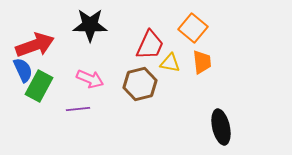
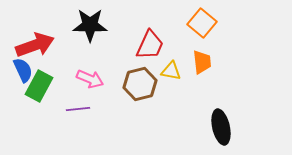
orange square: moved 9 px right, 5 px up
yellow triangle: moved 1 px right, 8 px down
